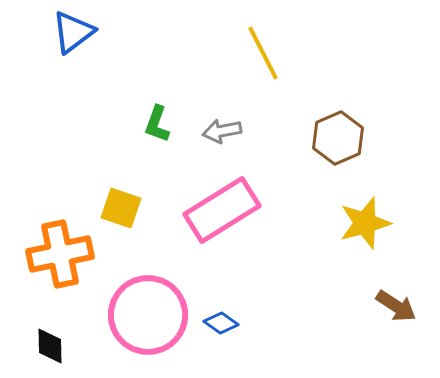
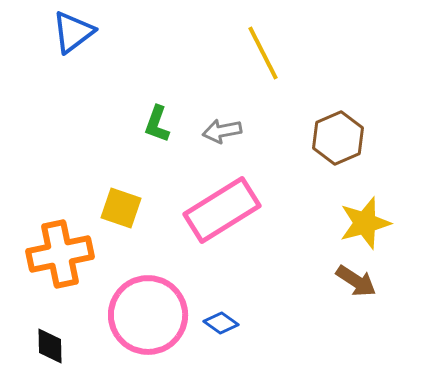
brown arrow: moved 40 px left, 25 px up
